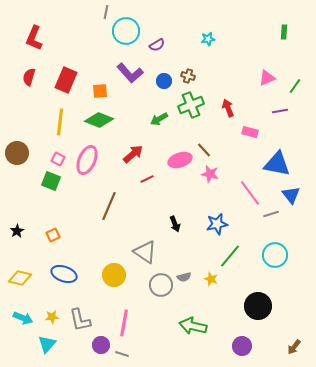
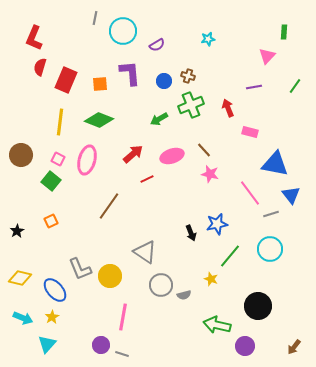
gray line at (106, 12): moved 11 px left, 6 px down
cyan circle at (126, 31): moved 3 px left
purple L-shape at (130, 73): rotated 144 degrees counterclockwise
red semicircle at (29, 77): moved 11 px right, 10 px up
pink triangle at (267, 78): moved 22 px up; rotated 24 degrees counterclockwise
orange square at (100, 91): moved 7 px up
purple line at (280, 111): moved 26 px left, 24 px up
brown circle at (17, 153): moved 4 px right, 2 px down
pink ellipse at (87, 160): rotated 8 degrees counterclockwise
pink ellipse at (180, 160): moved 8 px left, 4 px up
blue triangle at (277, 164): moved 2 px left
green square at (51, 181): rotated 18 degrees clockwise
brown line at (109, 206): rotated 12 degrees clockwise
black arrow at (175, 224): moved 16 px right, 9 px down
orange square at (53, 235): moved 2 px left, 14 px up
cyan circle at (275, 255): moved 5 px left, 6 px up
blue ellipse at (64, 274): moved 9 px left, 16 px down; rotated 30 degrees clockwise
yellow circle at (114, 275): moved 4 px left, 1 px down
gray semicircle at (184, 277): moved 18 px down
yellow star at (52, 317): rotated 24 degrees counterclockwise
gray L-shape at (80, 320): moved 51 px up; rotated 10 degrees counterclockwise
pink line at (124, 323): moved 1 px left, 6 px up
green arrow at (193, 326): moved 24 px right, 1 px up
purple circle at (242, 346): moved 3 px right
